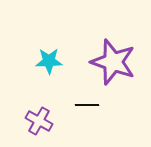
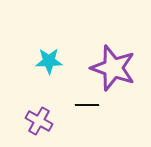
purple star: moved 6 px down
